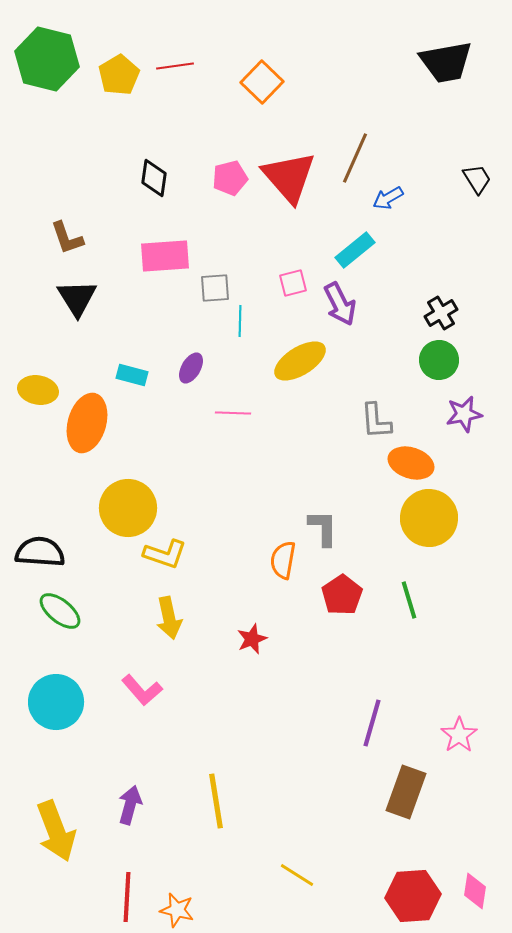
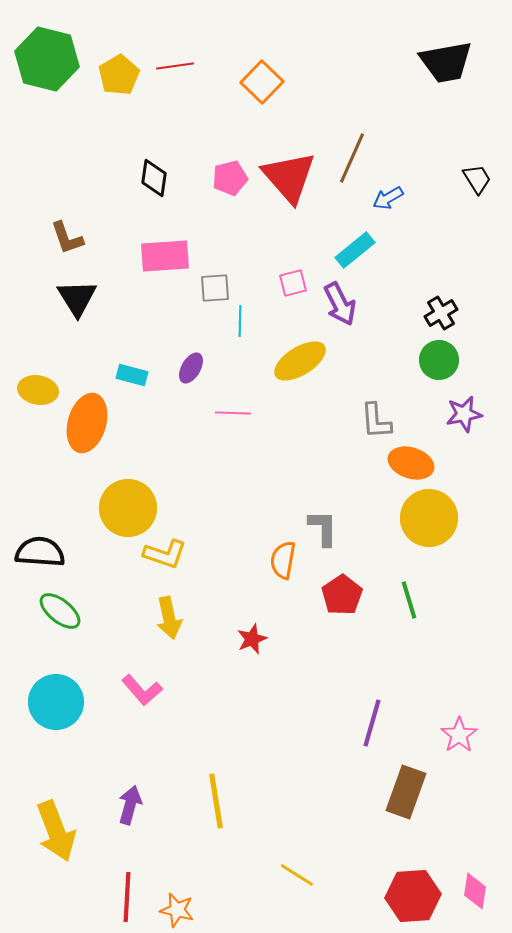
brown line at (355, 158): moved 3 px left
